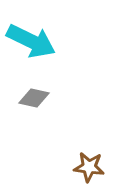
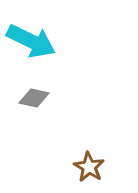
brown star: rotated 24 degrees clockwise
